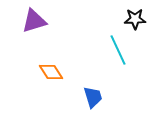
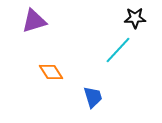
black star: moved 1 px up
cyan line: rotated 68 degrees clockwise
